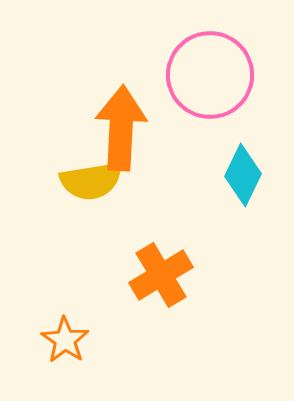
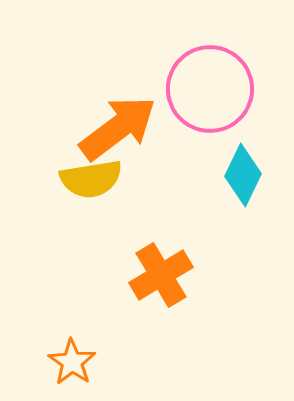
pink circle: moved 14 px down
orange arrow: moved 3 px left; rotated 50 degrees clockwise
yellow semicircle: moved 2 px up
orange star: moved 7 px right, 22 px down
